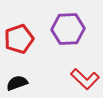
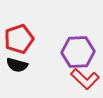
purple hexagon: moved 10 px right, 23 px down
black semicircle: moved 18 px up; rotated 145 degrees counterclockwise
